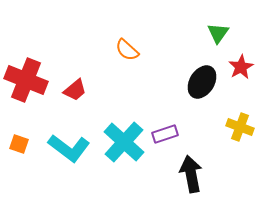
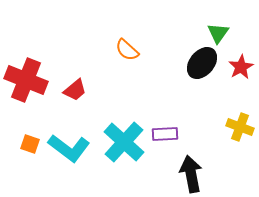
black ellipse: moved 19 px up; rotated 8 degrees clockwise
purple rectangle: rotated 15 degrees clockwise
orange square: moved 11 px right
